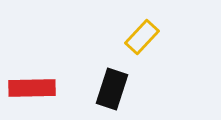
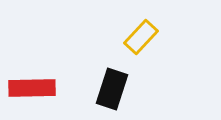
yellow rectangle: moved 1 px left
